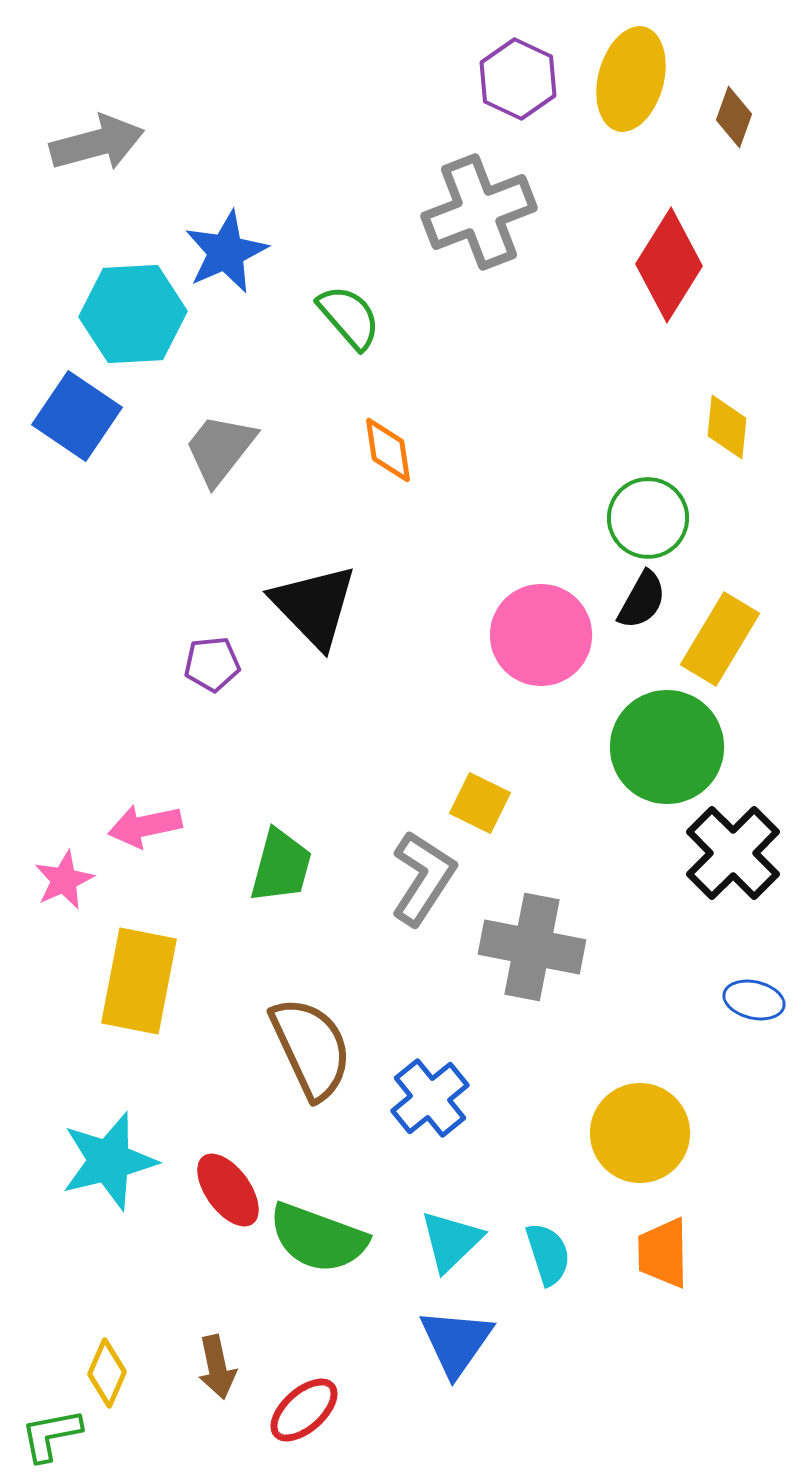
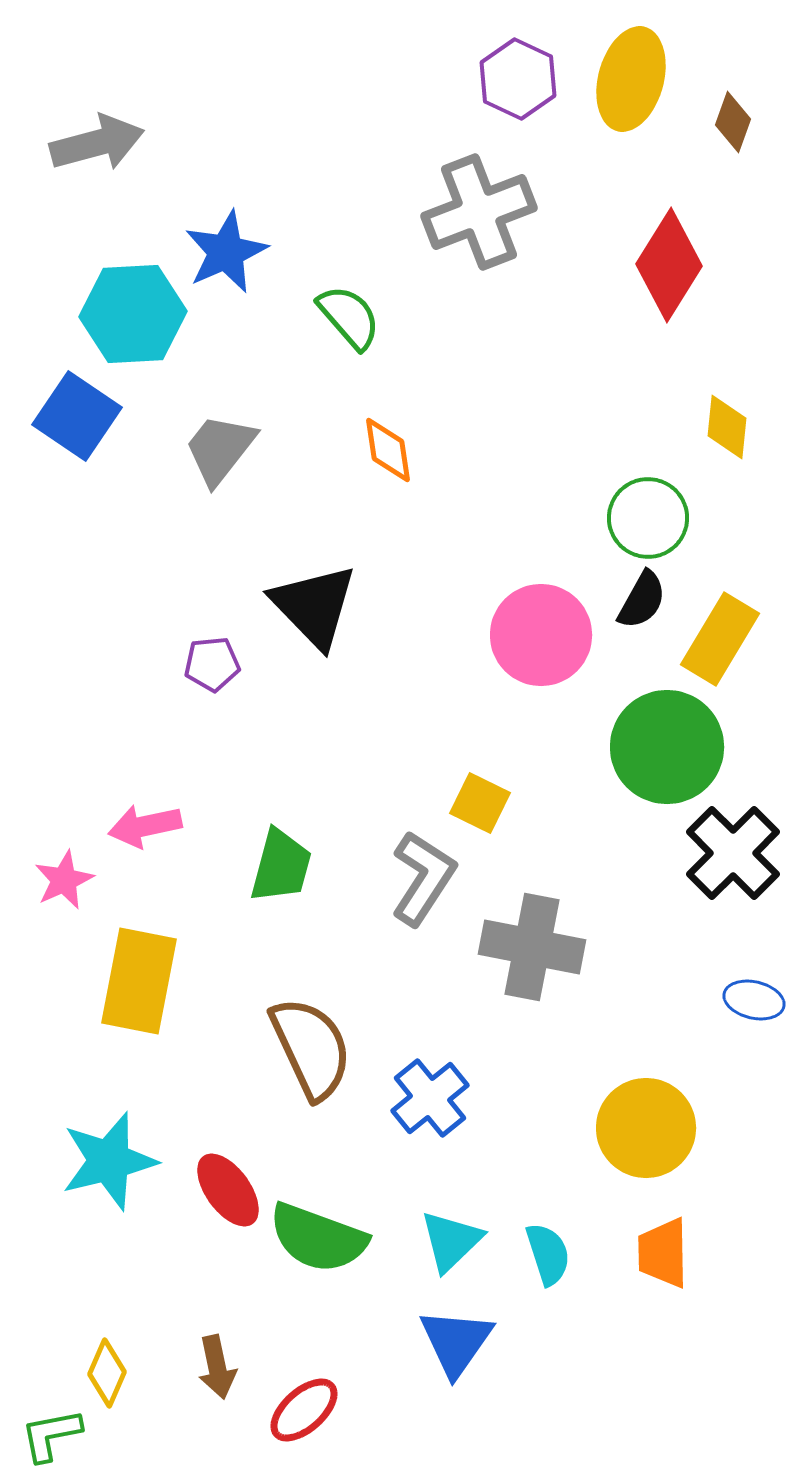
brown diamond at (734, 117): moved 1 px left, 5 px down
yellow circle at (640, 1133): moved 6 px right, 5 px up
